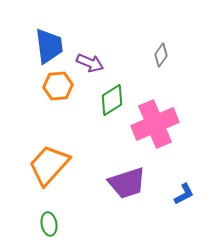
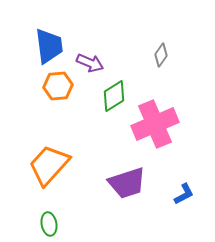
green diamond: moved 2 px right, 4 px up
